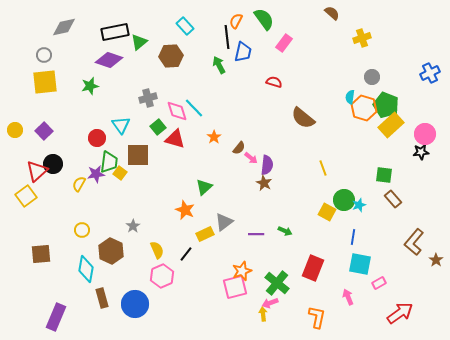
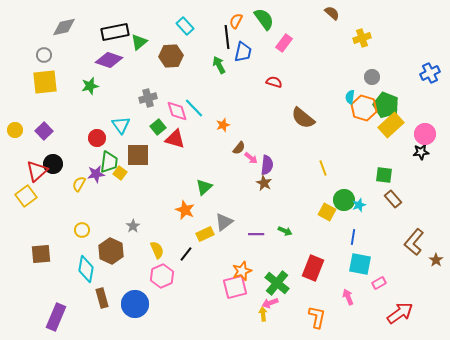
orange star at (214, 137): moved 9 px right, 12 px up; rotated 16 degrees clockwise
